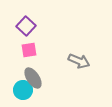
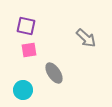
purple square: rotated 30 degrees counterclockwise
gray arrow: moved 7 px right, 23 px up; rotated 20 degrees clockwise
gray ellipse: moved 21 px right, 5 px up
